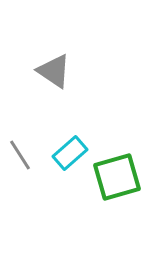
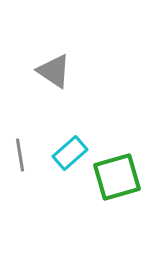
gray line: rotated 24 degrees clockwise
